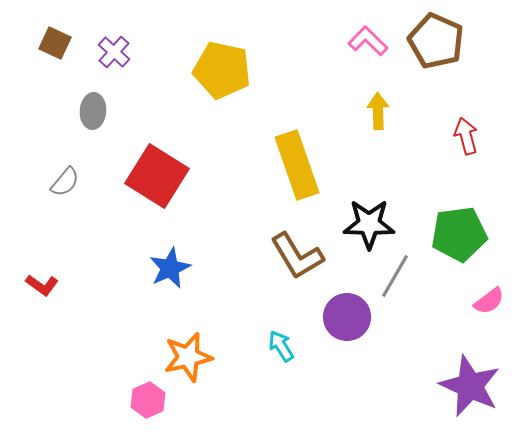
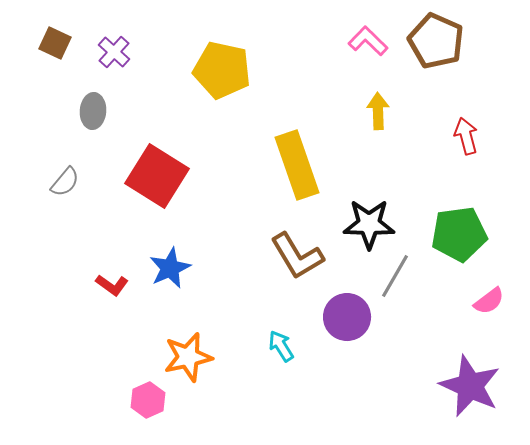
red L-shape: moved 70 px right
